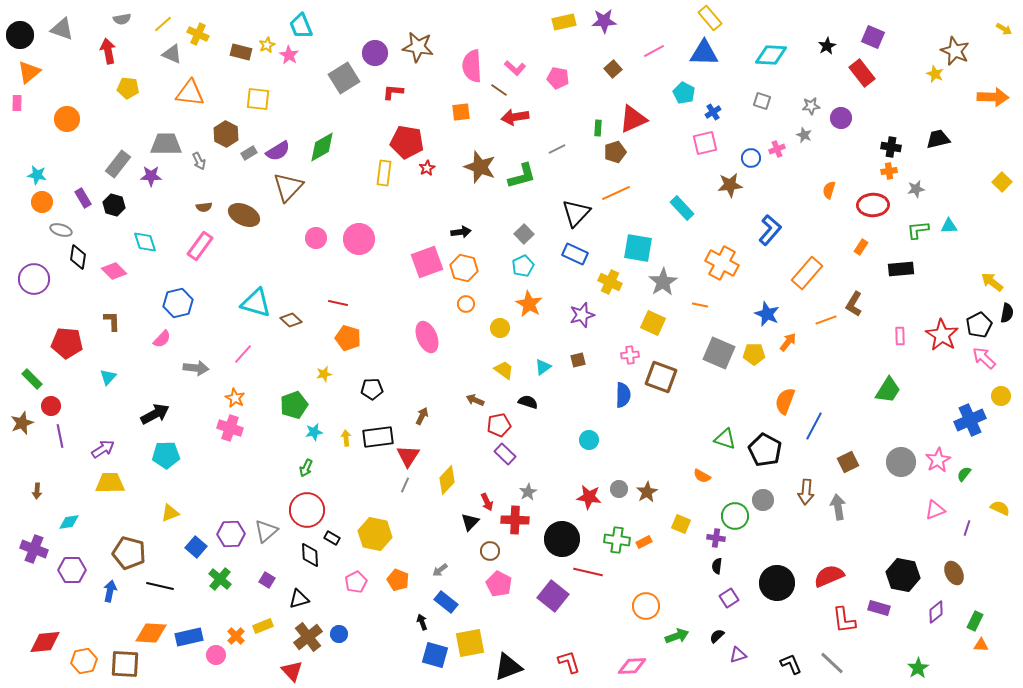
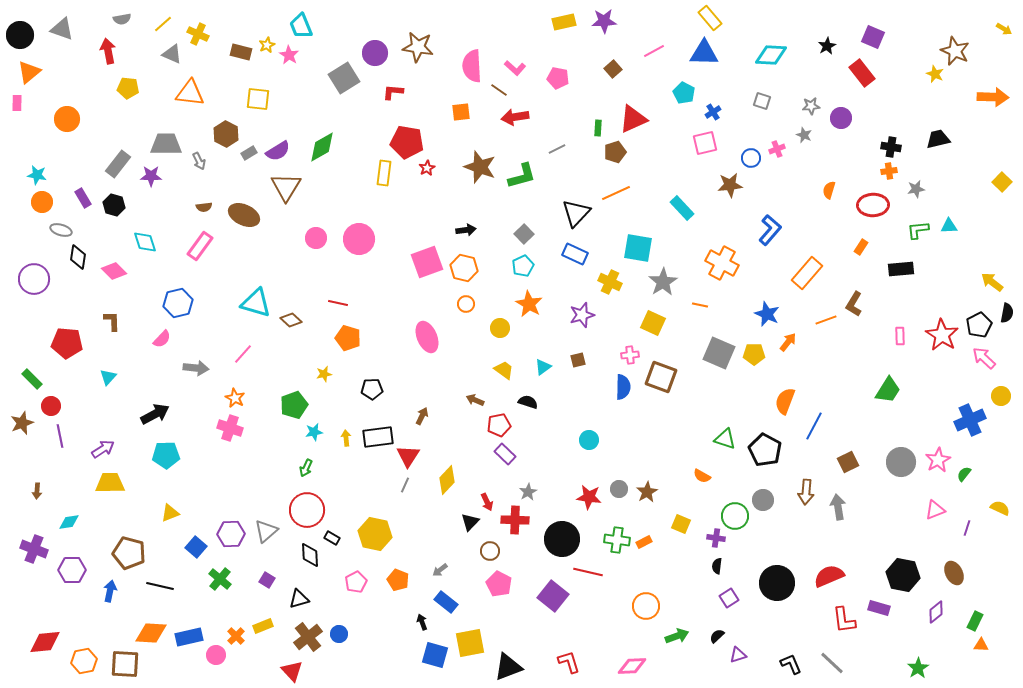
brown triangle at (288, 187): moved 2 px left; rotated 12 degrees counterclockwise
black arrow at (461, 232): moved 5 px right, 2 px up
blue semicircle at (623, 395): moved 8 px up
